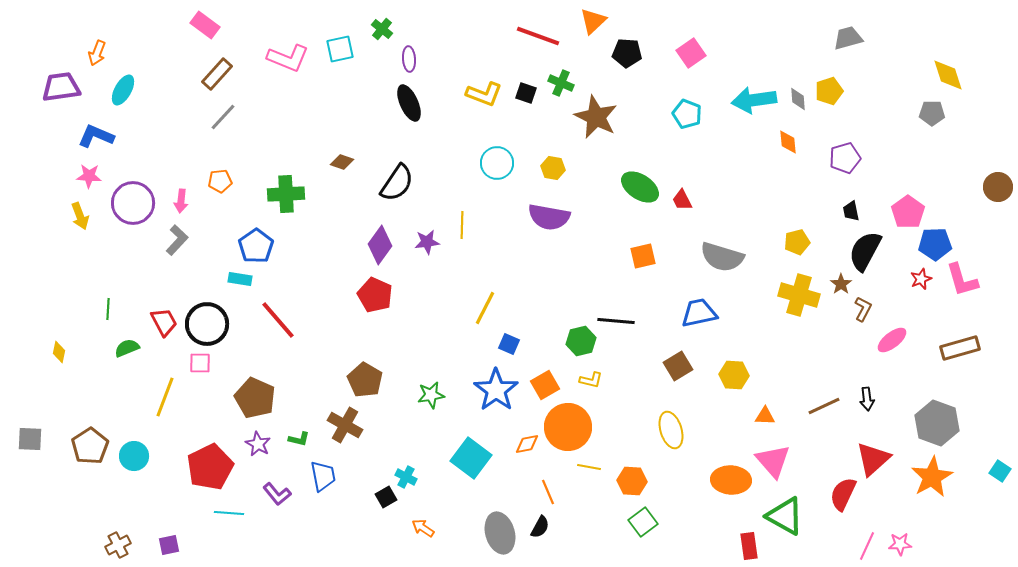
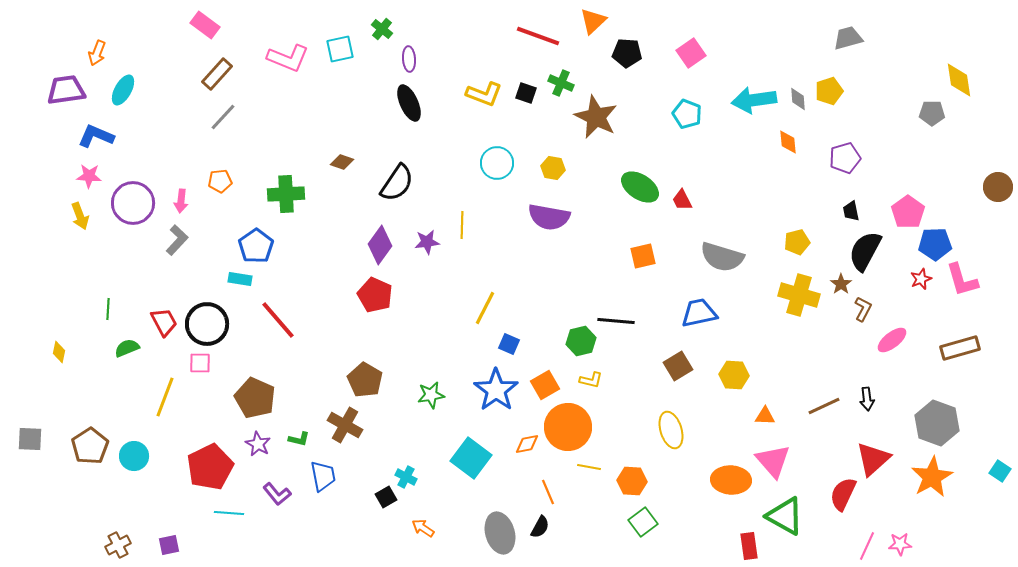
yellow diamond at (948, 75): moved 11 px right, 5 px down; rotated 9 degrees clockwise
purple trapezoid at (61, 87): moved 5 px right, 3 px down
